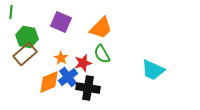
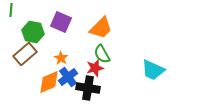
green line: moved 2 px up
green hexagon: moved 6 px right, 5 px up
red star: moved 12 px right, 5 px down
